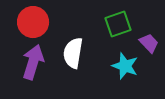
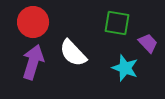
green square: moved 1 px left, 1 px up; rotated 28 degrees clockwise
purple trapezoid: moved 1 px left
white semicircle: rotated 52 degrees counterclockwise
cyan star: moved 2 px down
